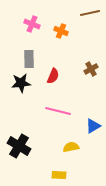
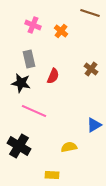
brown line: rotated 30 degrees clockwise
pink cross: moved 1 px right, 1 px down
orange cross: rotated 16 degrees clockwise
gray rectangle: rotated 12 degrees counterclockwise
brown cross: rotated 24 degrees counterclockwise
black star: rotated 18 degrees clockwise
pink line: moved 24 px left; rotated 10 degrees clockwise
blue triangle: moved 1 px right, 1 px up
yellow semicircle: moved 2 px left
yellow rectangle: moved 7 px left
